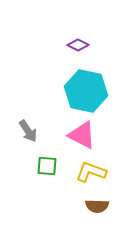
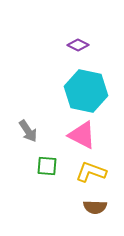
brown semicircle: moved 2 px left, 1 px down
